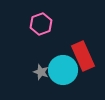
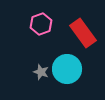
red rectangle: moved 23 px up; rotated 12 degrees counterclockwise
cyan circle: moved 4 px right, 1 px up
